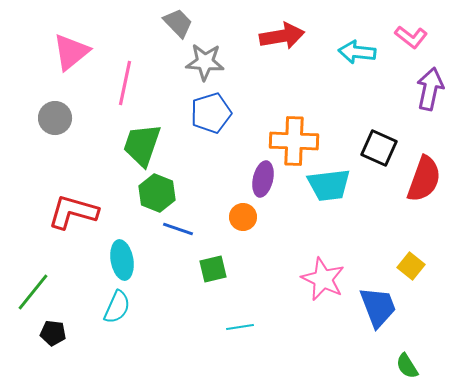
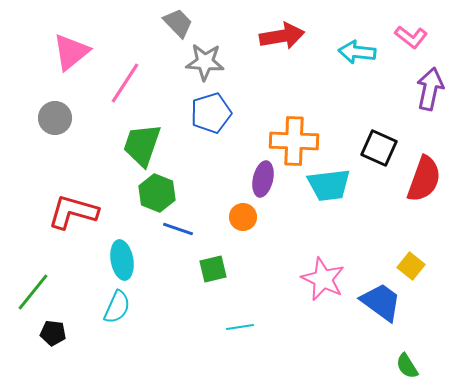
pink line: rotated 21 degrees clockwise
blue trapezoid: moved 3 px right, 5 px up; rotated 33 degrees counterclockwise
